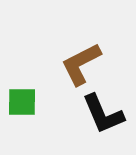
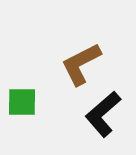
black L-shape: rotated 72 degrees clockwise
